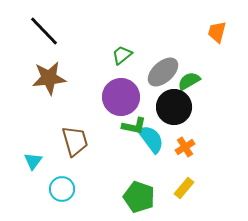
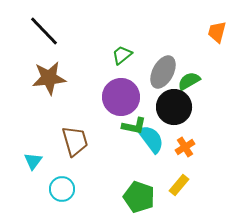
gray ellipse: rotated 20 degrees counterclockwise
yellow rectangle: moved 5 px left, 3 px up
